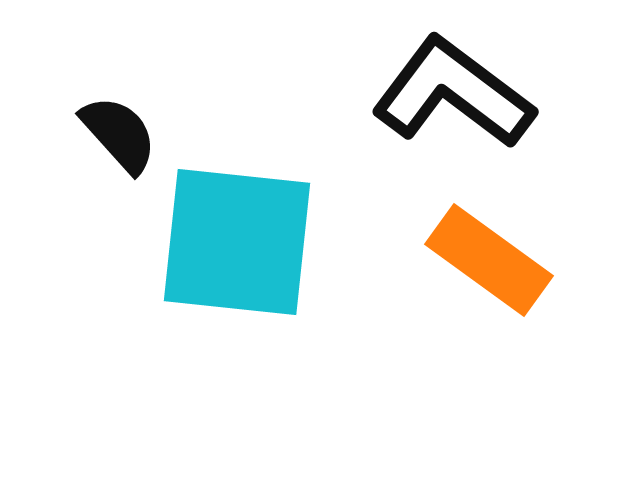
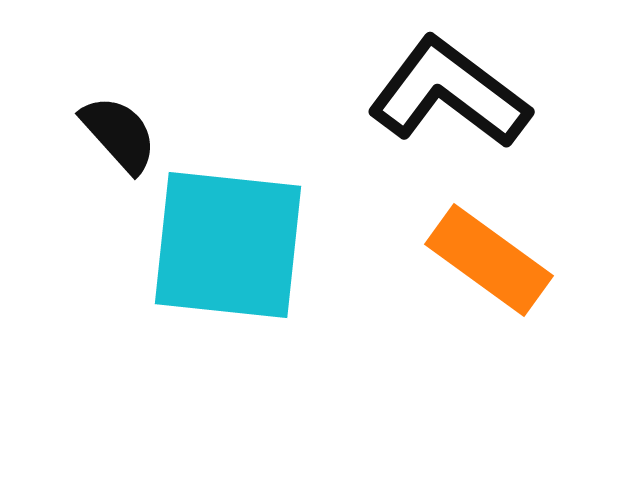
black L-shape: moved 4 px left
cyan square: moved 9 px left, 3 px down
